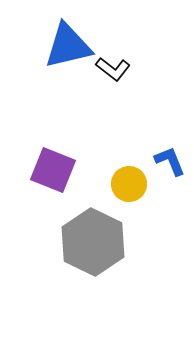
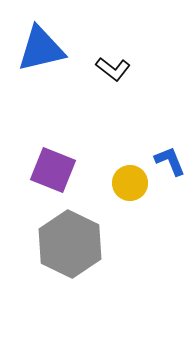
blue triangle: moved 27 px left, 3 px down
yellow circle: moved 1 px right, 1 px up
gray hexagon: moved 23 px left, 2 px down
